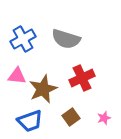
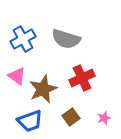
pink triangle: rotated 30 degrees clockwise
